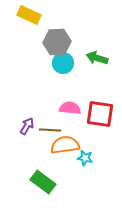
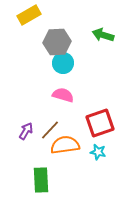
yellow rectangle: rotated 55 degrees counterclockwise
green arrow: moved 6 px right, 23 px up
pink semicircle: moved 7 px left, 13 px up; rotated 10 degrees clockwise
red square: moved 9 px down; rotated 28 degrees counterclockwise
purple arrow: moved 1 px left, 5 px down
brown line: rotated 50 degrees counterclockwise
cyan star: moved 13 px right, 6 px up
green rectangle: moved 2 px left, 2 px up; rotated 50 degrees clockwise
